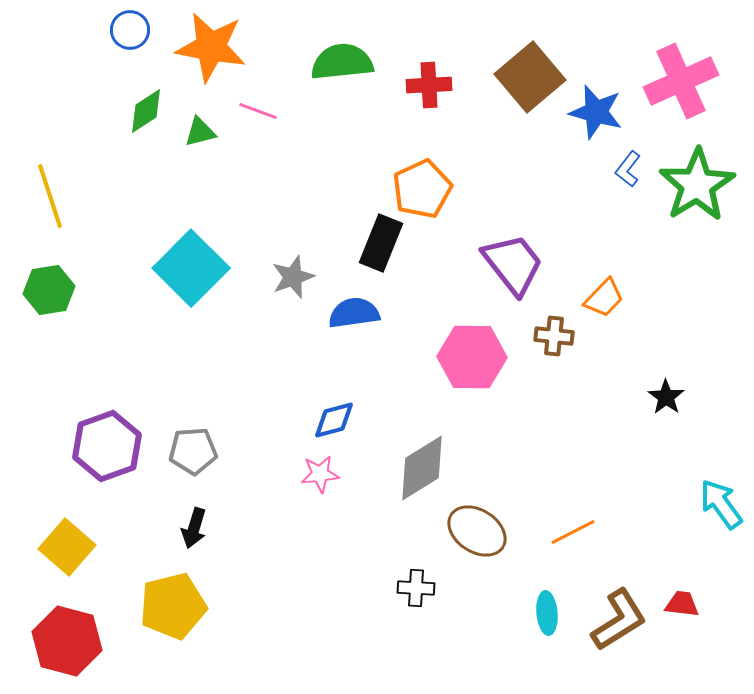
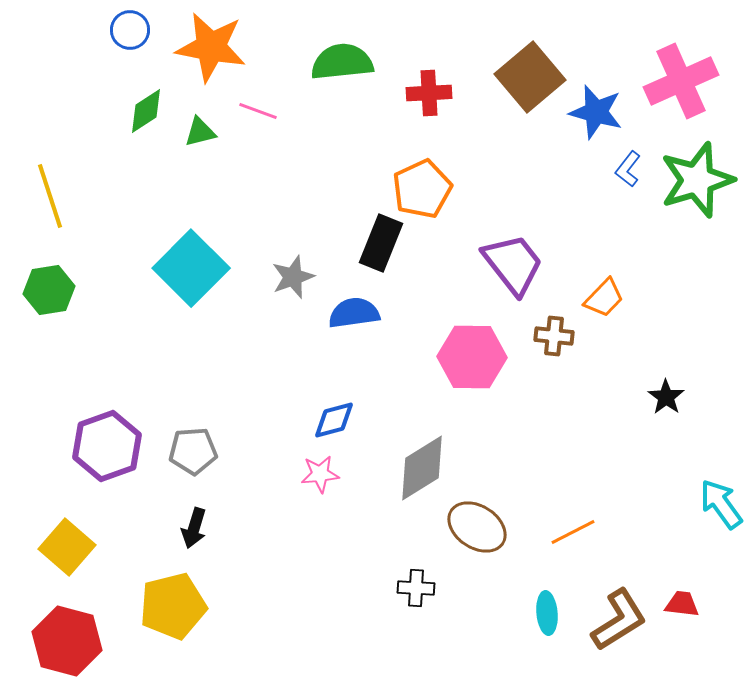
red cross: moved 8 px down
green star: moved 5 px up; rotated 14 degrees clockwise
brown ellipse: moved 4 px up
